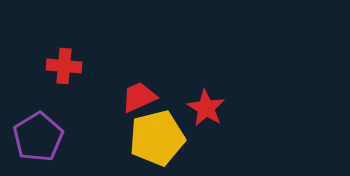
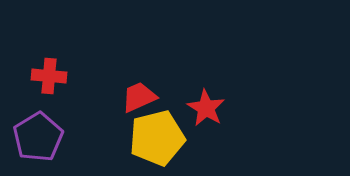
red cross: moved 15 px left, 10 px down
